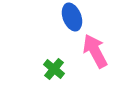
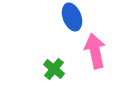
pink arrow: rotated 16 degrees clockwise
